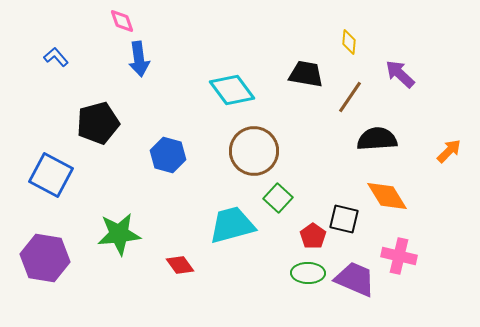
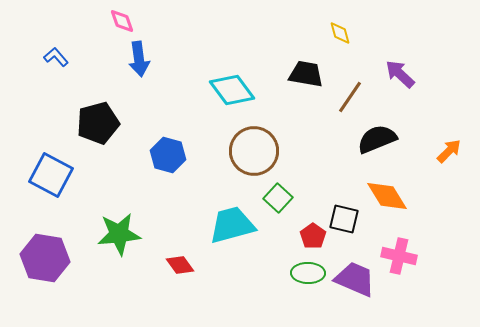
yellow diamond: moved 9 px left, 9 px up; rotated 20 degrees counterclockwise
black semicircle: rotated 18 degrees counterclockwise
